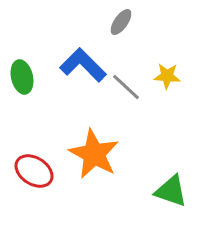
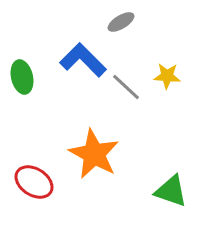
gray ellipse: rotated 24 degrees clockwise
blue L-shape: moved 5 px up
red ellipse: moved 11 px down
